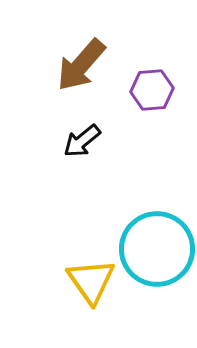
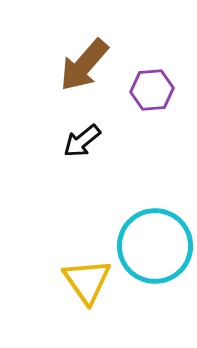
brown arrow: moved 3 px right
cyan circle: moved 2 px left, 3 px up
yellow triangle: moved 4 px left
